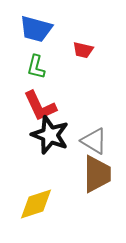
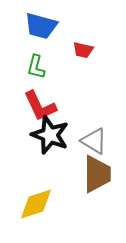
blue trapezoid: moved 5 px right, 3 px up
